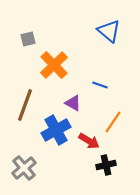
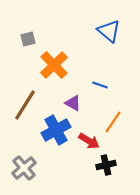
brown line: rotated 12 degrees clockwise
